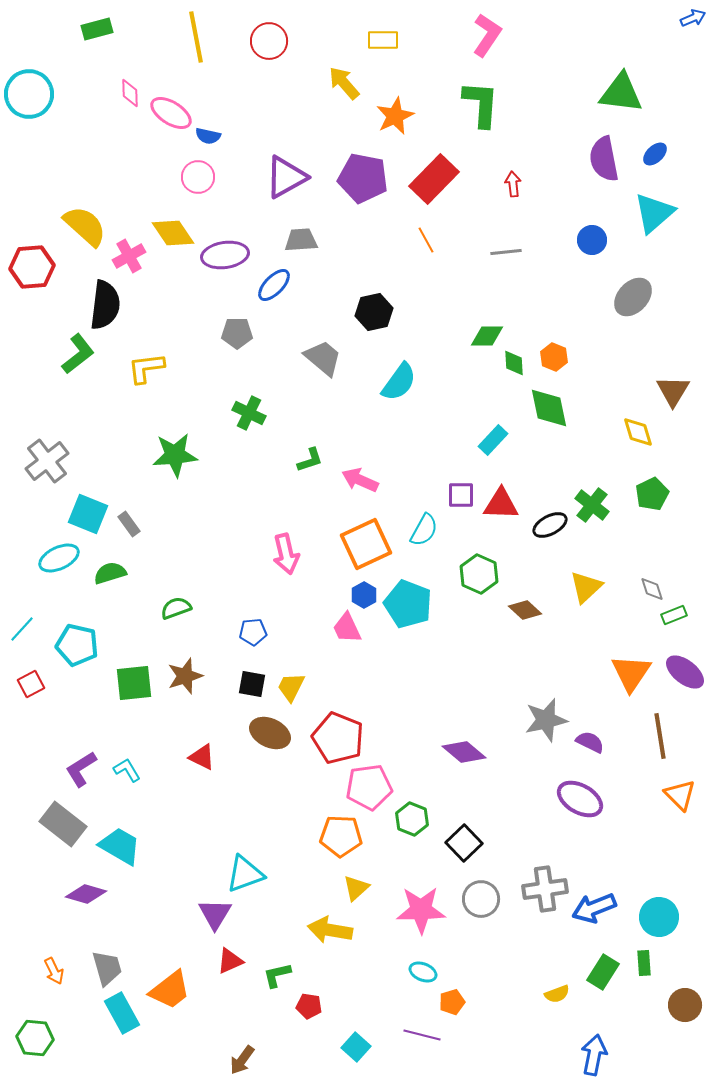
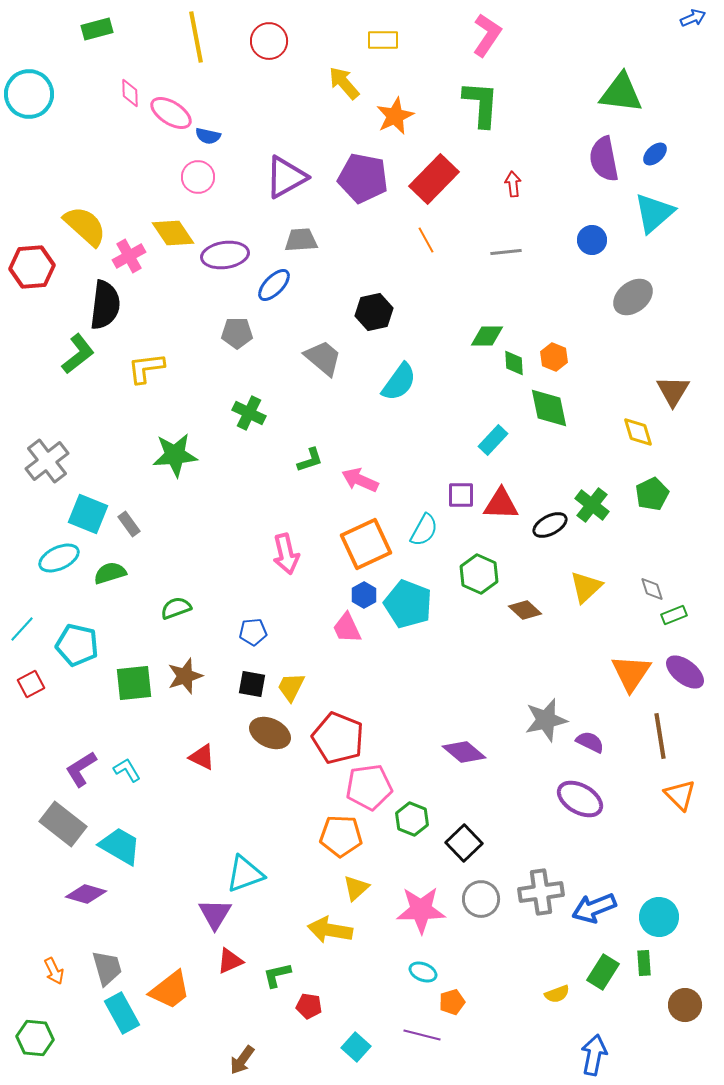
gray ellipse at (633, 297): rotated 9 degrees clockwise
gray cross at (545, 889): moved 4 px left, 3 px down
